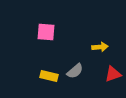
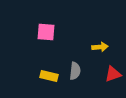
gray semicircle: rotated 42 degrees counterclockwise
